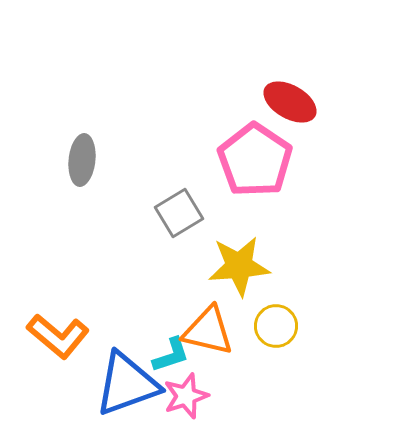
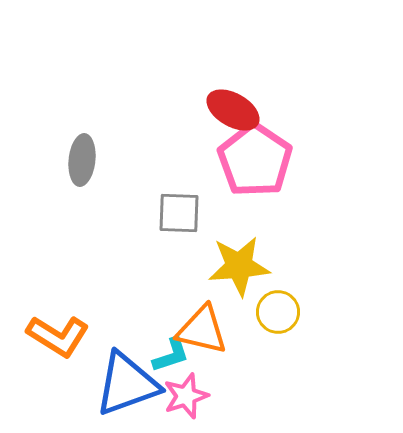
red ellipse: moved 57 px left, 8 px down
gray square: rotated 33 degrees clockwise
yellow circle: moved 2 px right, 14 px up
orange triangle: moved 6 px left, 1 px up
orange L-shape: rotated 8 degrees counterclockwise
